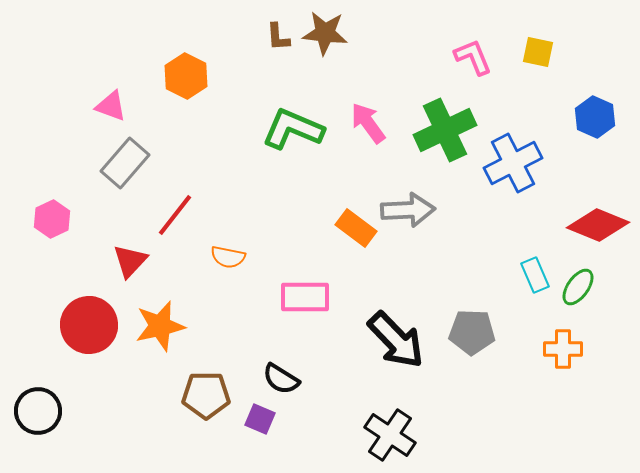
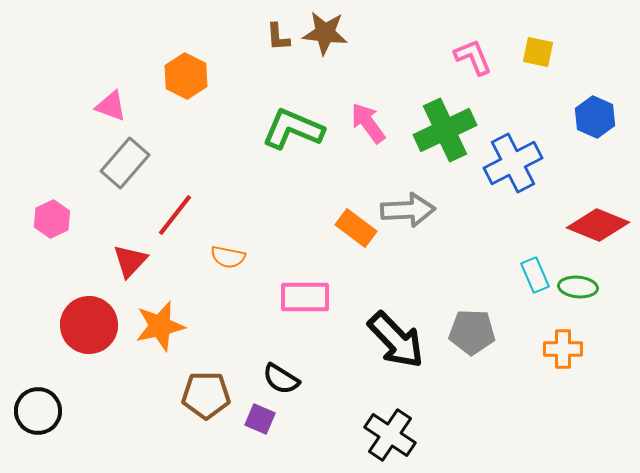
green ellipse: rotated 60 degrees clockwise
